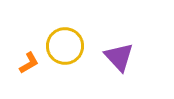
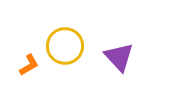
orange L-shape: moved 2 px down
